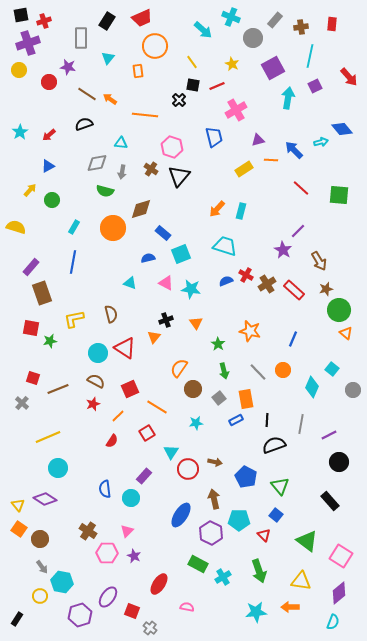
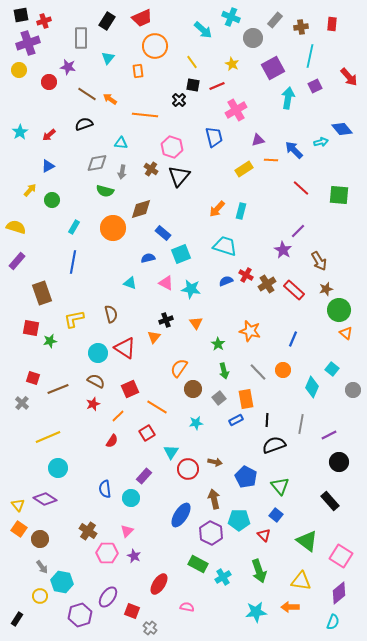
purple rectangle at (31, 267): moved 14 px left, 6 px up
